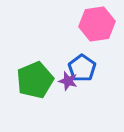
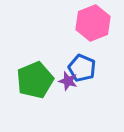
pink hexagon: moved 4 px left, 1 px up; rotated 12 degrees counterclockwise
blue pentagon: rotated 12 degrees counterclockwise
